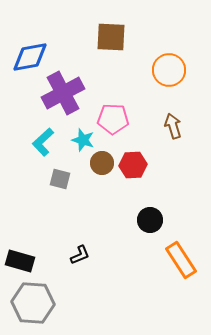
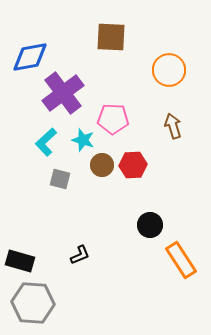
purple cross: rotated 9 degrees counterclockwise
cyan L-shape: moved 3 px right
brown circle: moved 2 px down
black circle: moved 5 px down
